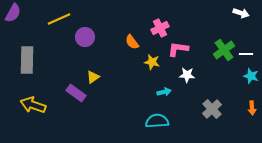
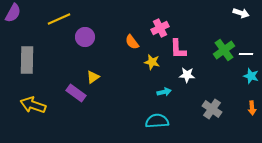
pink L-shape: rotated 100 degrees counterclockwise
gray cross: rotated 12 degrees counterclockwise
